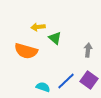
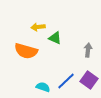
green triangle: rotated 16 degrees counterclockwise
